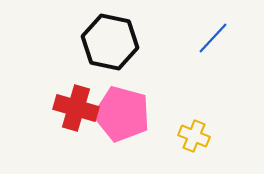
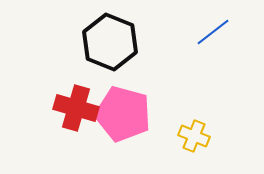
blue line: moved 6 px up; rotated 9 degrees clockwise
black hexagon: rotated 10 degrees clockwise
pink pentagon: moved 1 px right
